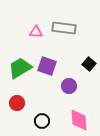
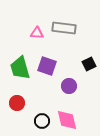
pink triangle: moved 1 px right, 1 px down
black square: rotated 24 degrees clockwise
green trapezoid: rotated 75 degrees counterclockwise
pink diamond: moved 12 px left; rotated 10 degrees counterclockwise
